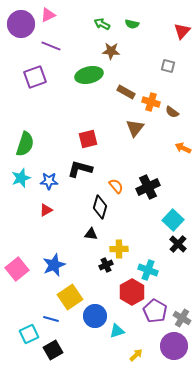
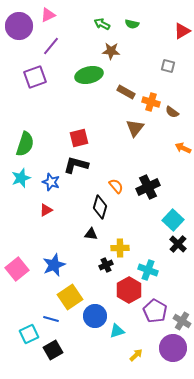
purple circle at (21, 24): moved 2 px left, 2 px down
red triangle at (182, 31): rotated 18 degrees clockwise
purple line at (51, 46): rotated 72 degrees counterclockwise
red square at (88, 139): moved 9 px left, 1 px up
black L-shape at (80, 169): moved 4 px left, 4 px up
blue star at (49, 181): moved 2 px right, 1 px down; rotated 18 degrees clockwise
yellow cross at (119, 249): moved 1 px right, 1 px up
red hexagon at (132, 292): moved 3 px left, 2 px up
gray cross at (182, 318): moved 3 px down
purple circle at (174, 346): moved 1 px left, 2 px down
